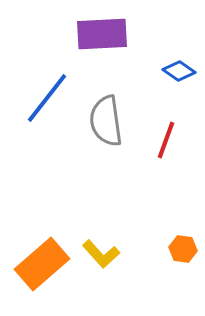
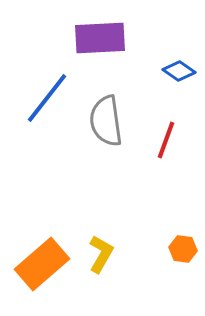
purple rectangle: moved 2 px left, 4 px down
yellow L-shape: rotated 108 degrees counterclockwise
